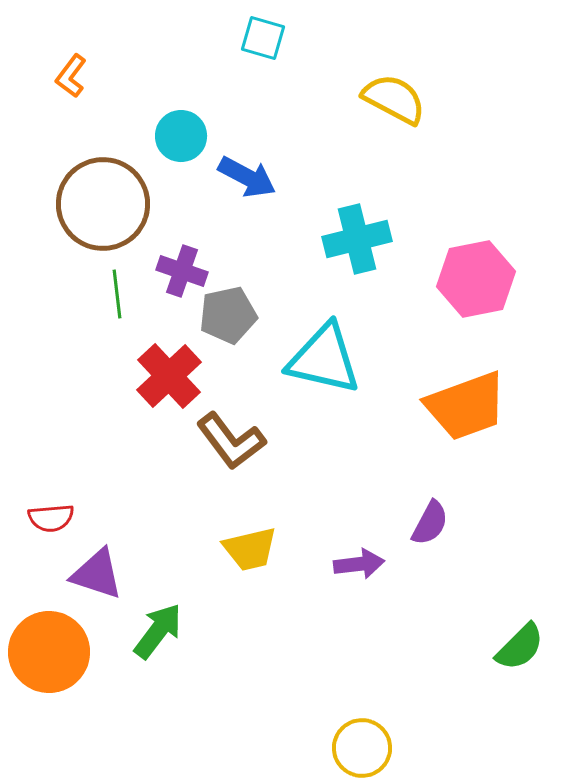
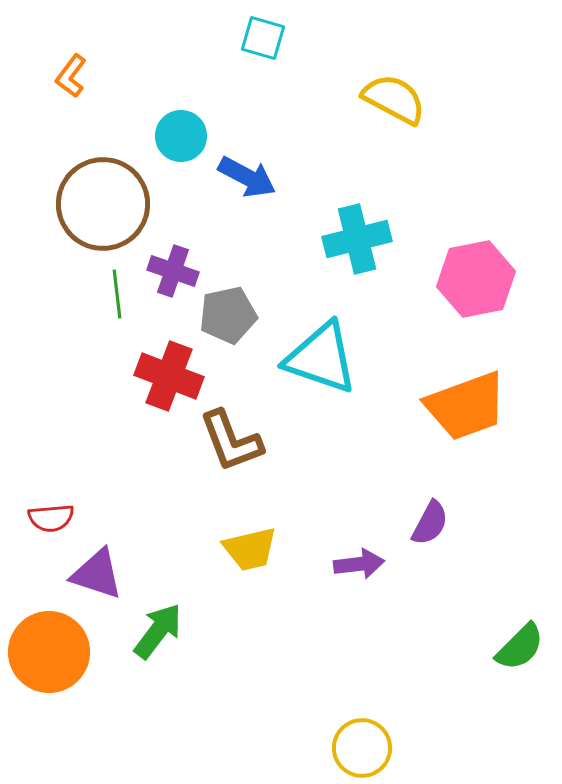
purple cross: moved 9 px left
cyan triangle: moved 3 px left, 1 px up; rotated 6 degrees clockwise
red cross: rotated 26 degrees counterclockwise
brown L-shape: rotated 16 degrees clockwise
